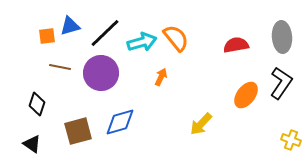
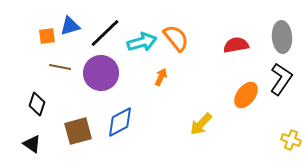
black L-shape: moved 4 px up
blue diamond: rotated 12 degrees counterclockwise
